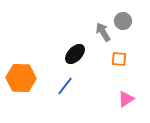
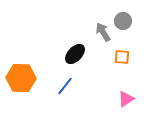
orange square: moved 3 px right, 2 px up
